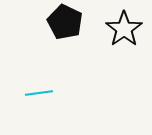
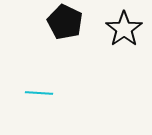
cyan line: rotated 12 degrees clockwise
